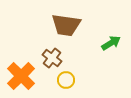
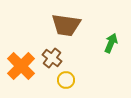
green arrow: rotated 36 degrees counterclockwise
orange cross: moved 10 px up
